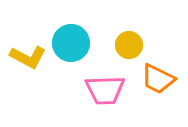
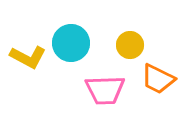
yellow circle: moved 1 px right
